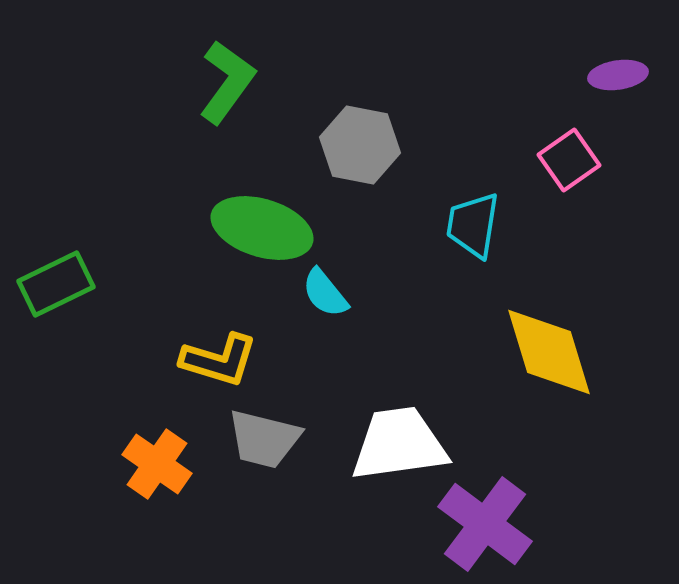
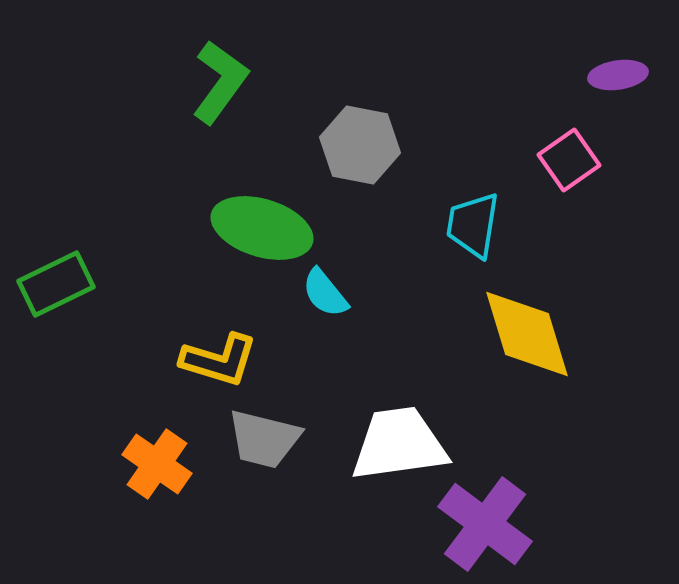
green L-shape: moved 7 px left
yellow diamond: moved 22 px left, 18 px up
